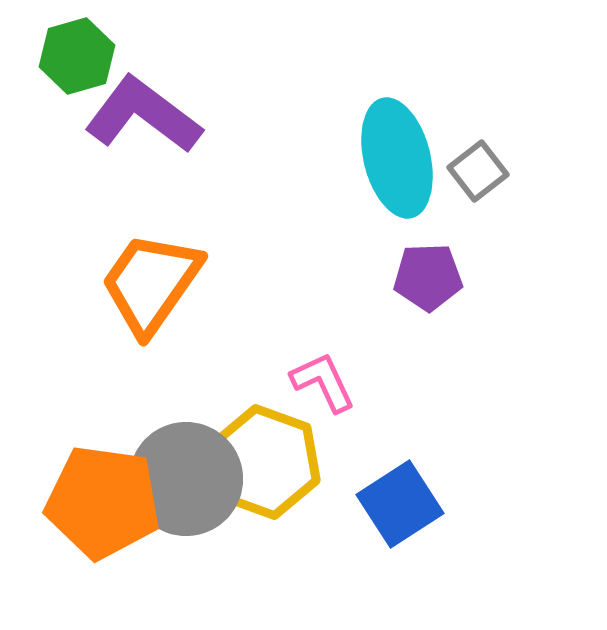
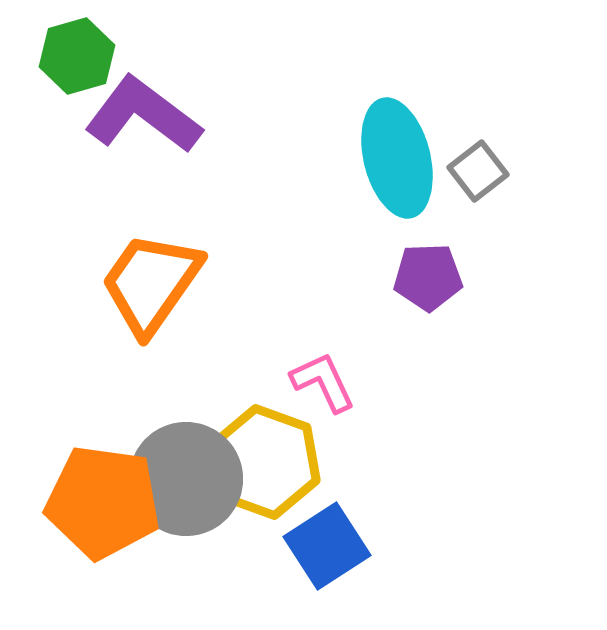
blue square: moved 73 px left, 42 px down
